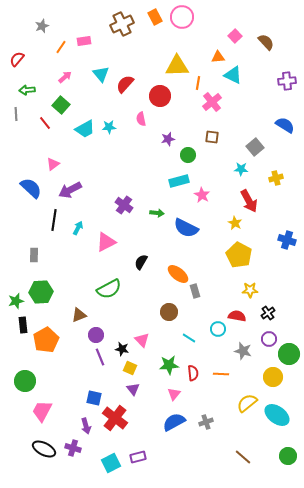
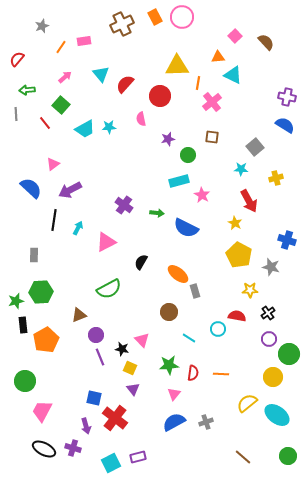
purple cross at (287, 81): moved 16 px down; rotated 18 degrees clockwise
gray star at (243, 351): moved 28 px right, 84 px up
red semicircle at (193, 373): rotated 14 degrees clockwise
